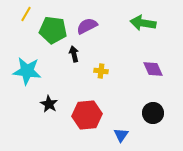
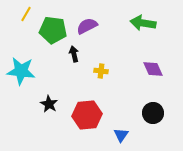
cyan star: moved 6 px left
